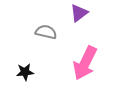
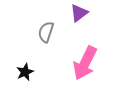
gray semicircle: rotated 85 degrees counterclockwise
black star: rotated 18 degrees counterclockwise
